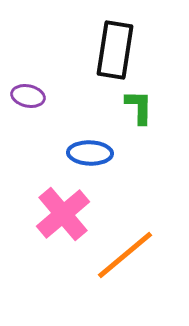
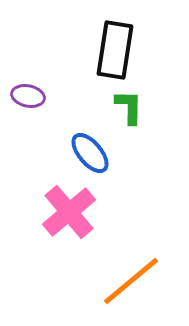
green L-shape: moved 10 px left
blue ellipse: rotated 48 degrees clockwise
pink cross: moved 6 px right, 2 px up
orange line: moved 6 px right, 26 px down
